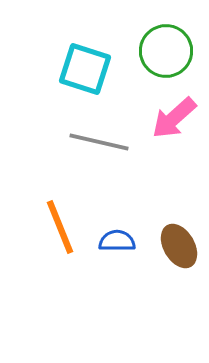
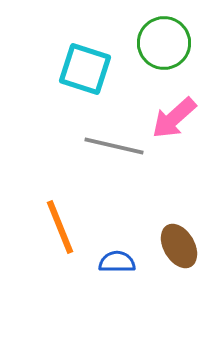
green circle: moved 2 px left, 8 px up
gray line: moved 15 px right, 4 px down
blue semicircle: moved 21 px down
